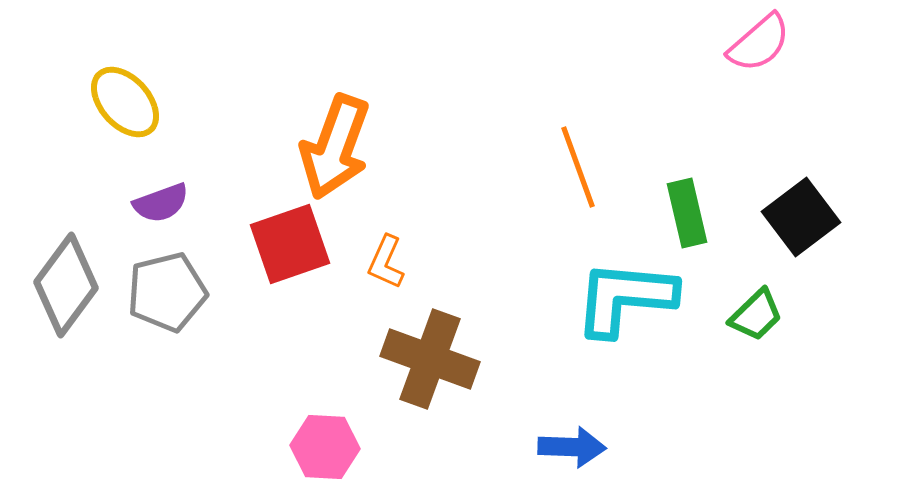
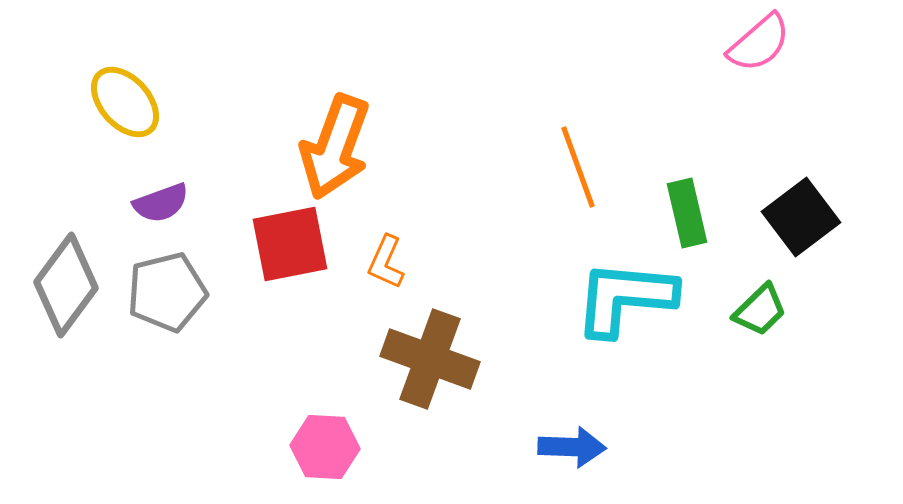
red square: rotated 8 degrees clockwise
green trapezoid: moved 4 px right, 5 px up
